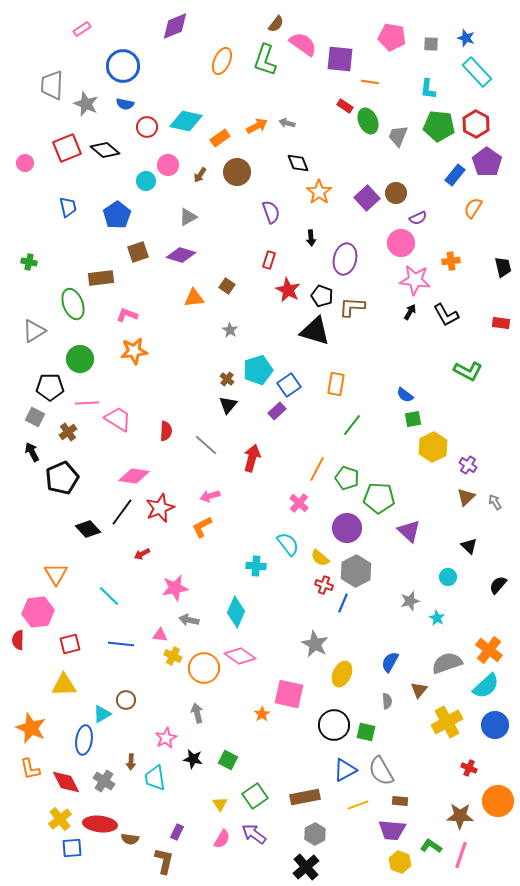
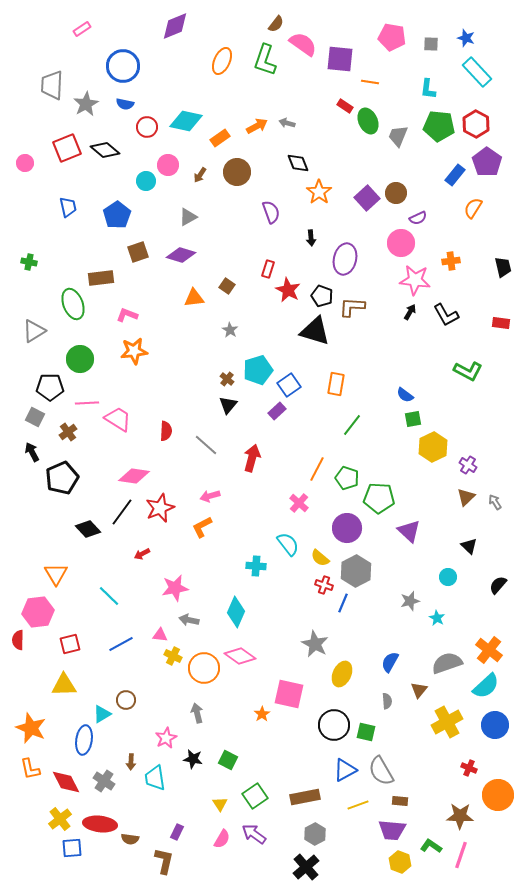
gray star at (86, 104): rotated 20 degrees clockwise
red rectangle at (269, 260): moved 1 px left, 9 px down
blue line at (121, 644): rotated 35 degrees counterclockwise
orange circle at (498, 801): moved 6 px up
